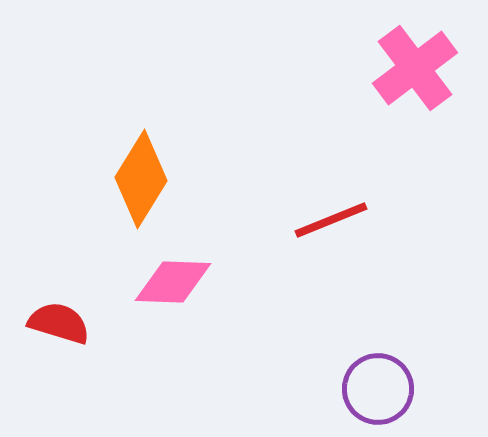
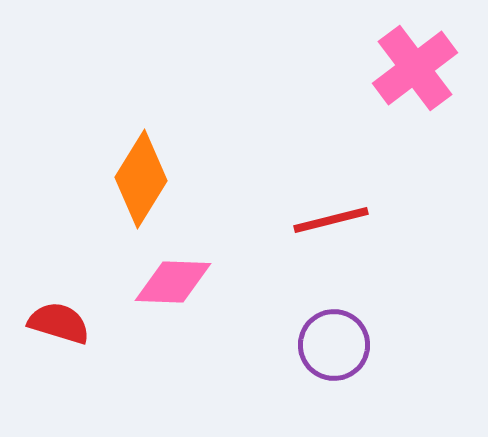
red line: rotated 8 degrees clockwise
purple circle: moved 44 px left, 44 px up
